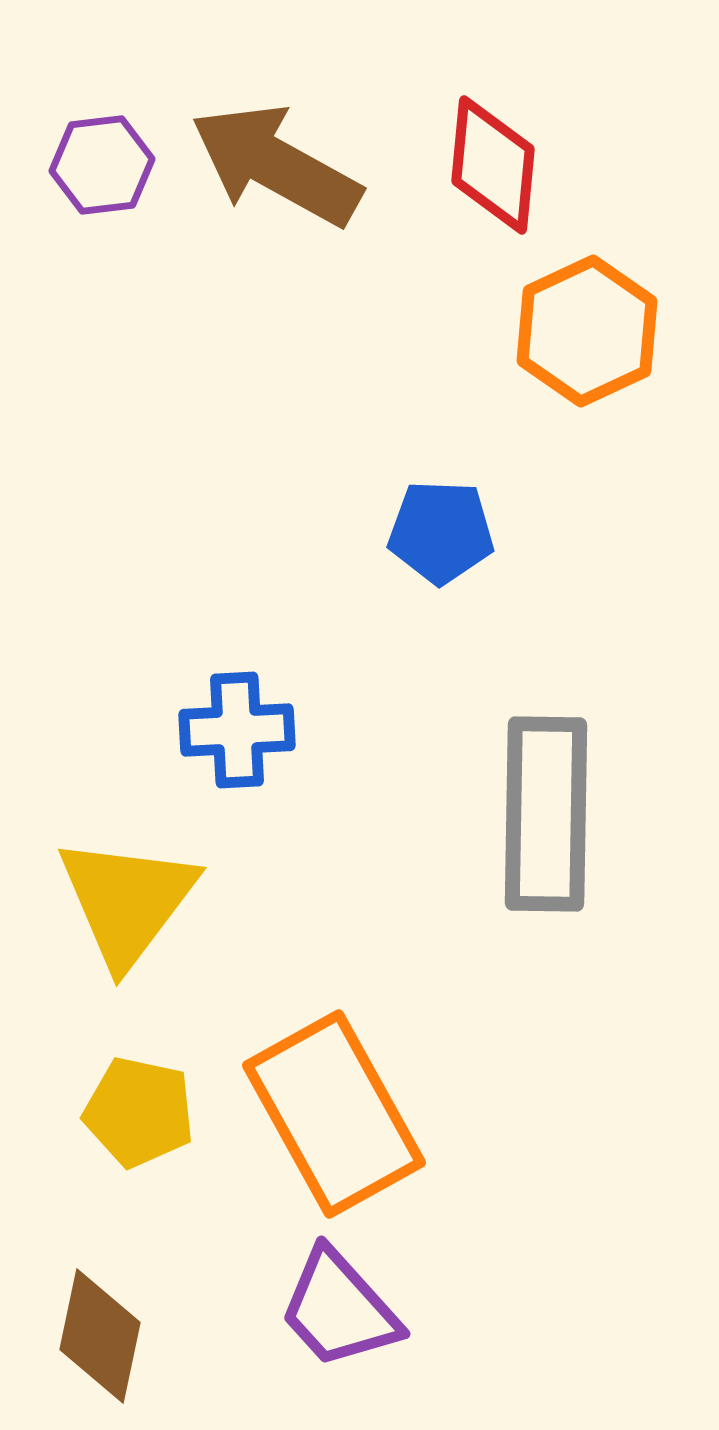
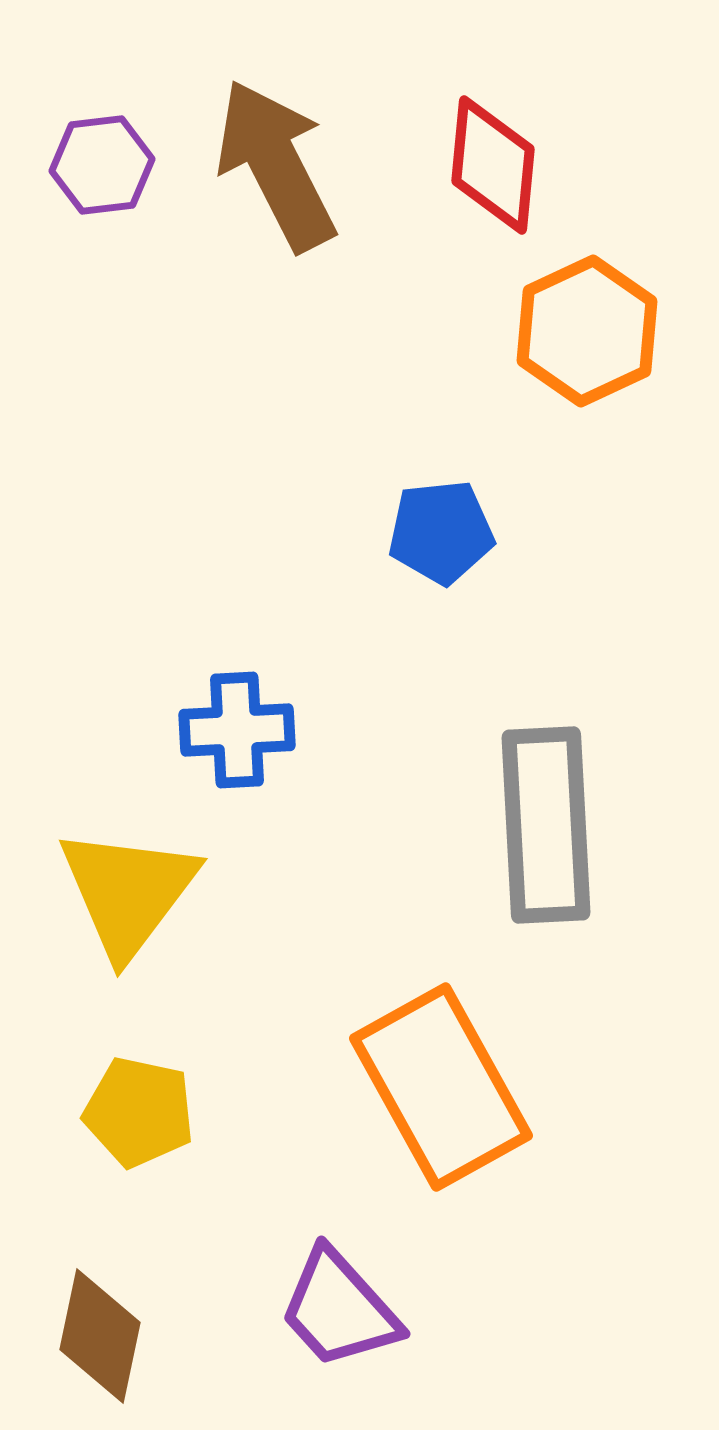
brown arrow: rotated 34 degrees clockwise
blue pentagon: rotated 8 degrees counterclockwise
gray rectangle: moved 11 px down; rotated 4 degrees counterclockwise
yellow triangle: moved 1 px right, 9 px up
orange rectangle: moved 107 px right, 27 px up
